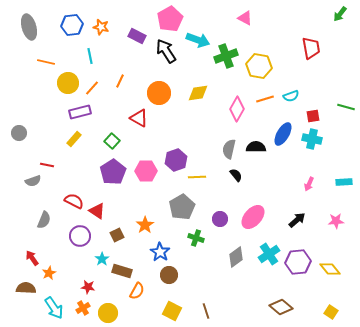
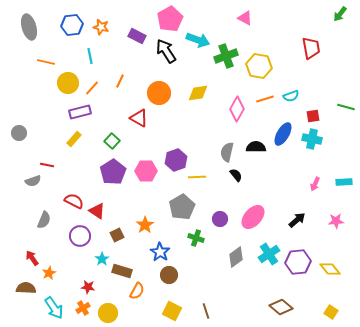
gray semicircle at (229, 149): moved 2 px left, 3 px down
pink arrow at (309, 184): moved 6 px right
